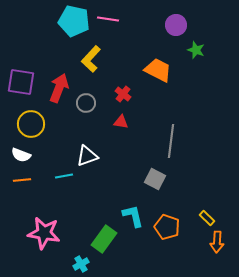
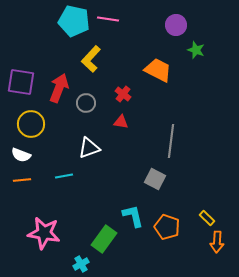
white triangle: moved 2 px right, 8 px up
